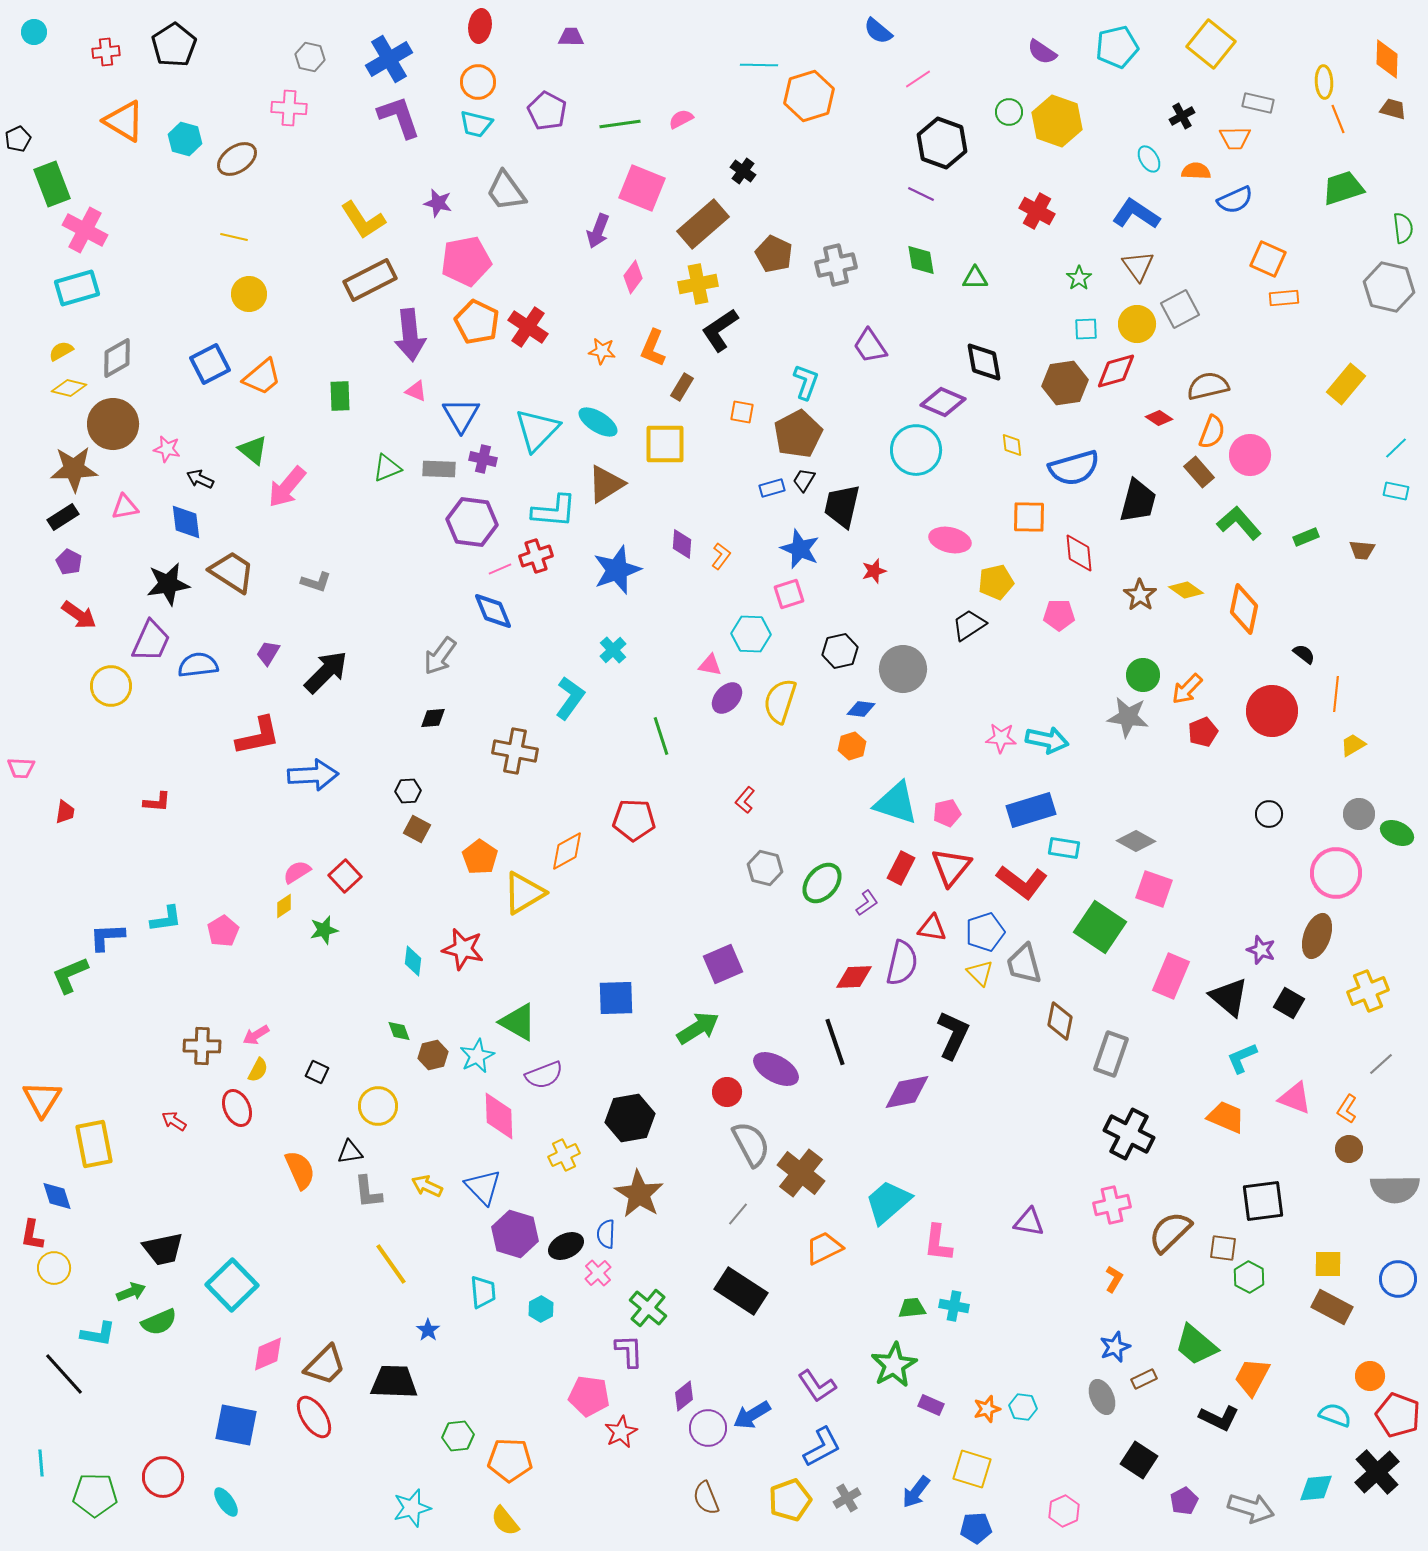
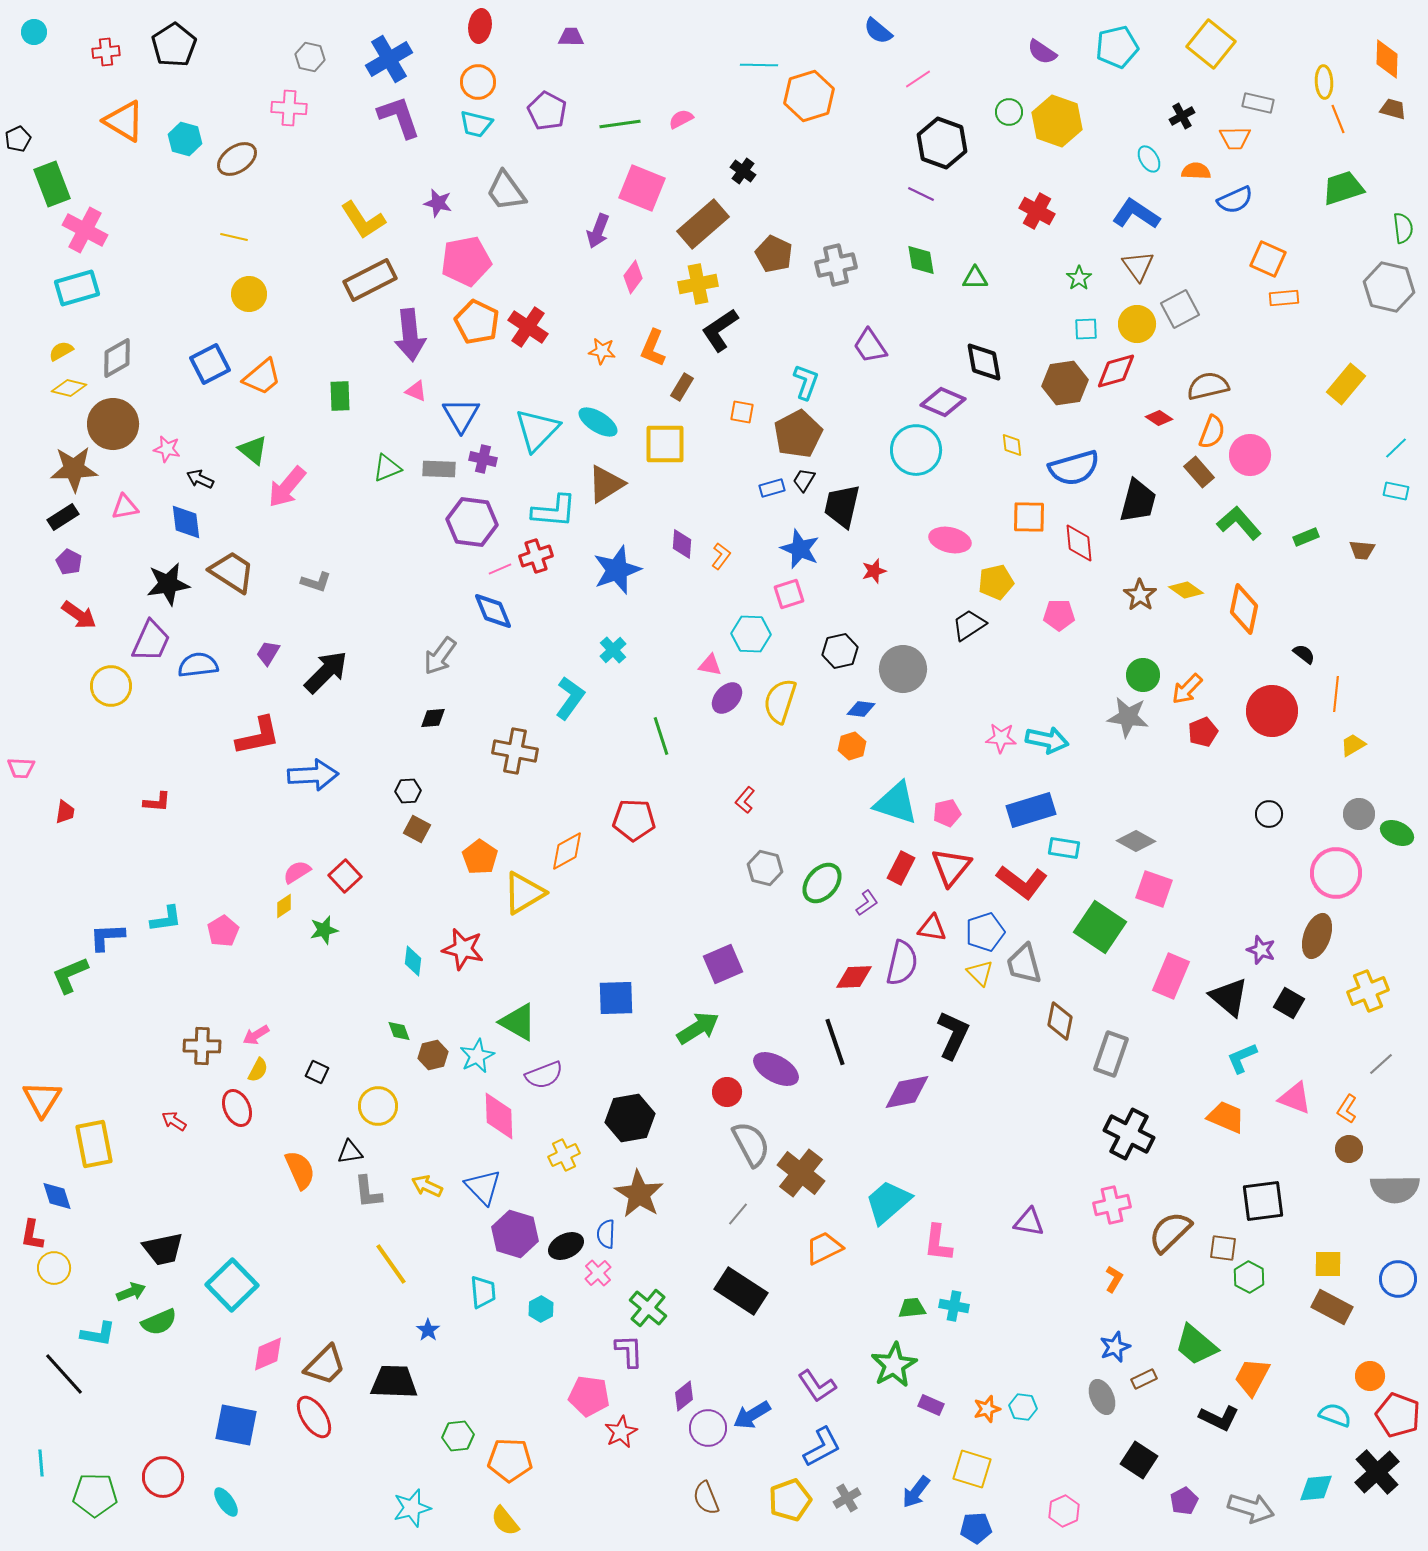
red diamond at (1079, 553): moved 10 px up
